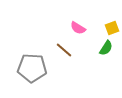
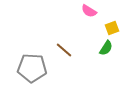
pink semicircle: moved 11 px right, 17 px up
